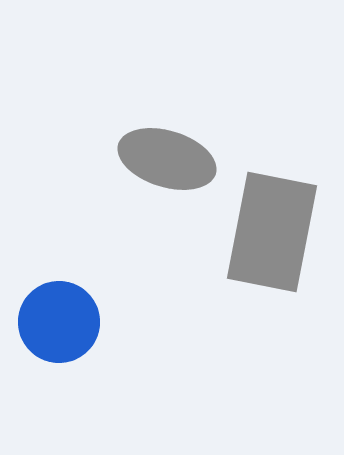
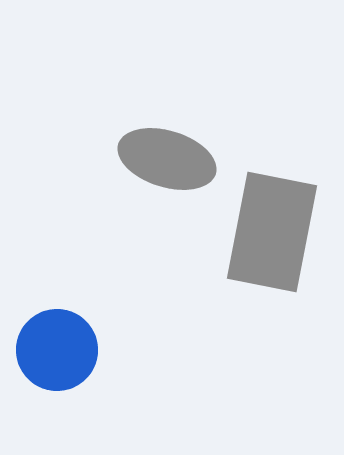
blue circle: moved 2 px left, 28 px down
